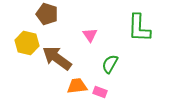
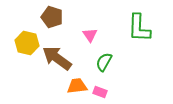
brown pentagon: moved 5 px right, 3 px down
green semicircle: moved 6 px left, 2 px up
